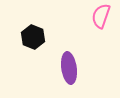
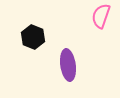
purple ellipse: moved 1 px left, 3 px up
